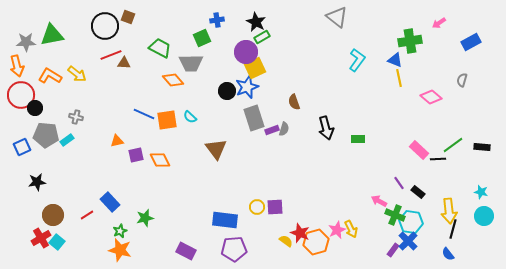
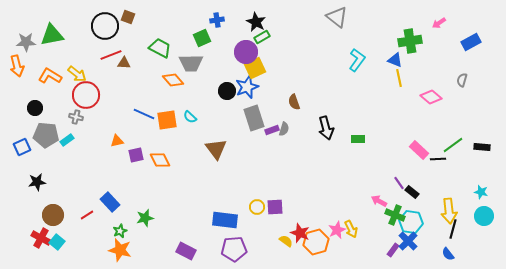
red circle at (21, 95): moved 65 px right
black rectangle at (418, 192): moved 6 px left
red cross at (41, 238): rotated 30 degrees counterclockwise
